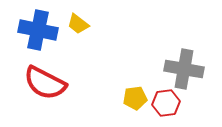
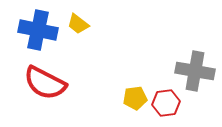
gray cross: moved 11 px right, 2 px down
